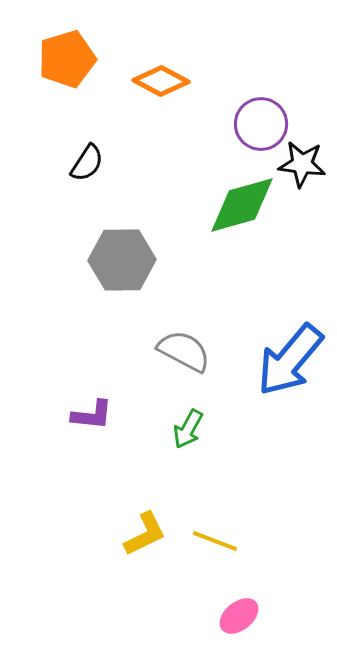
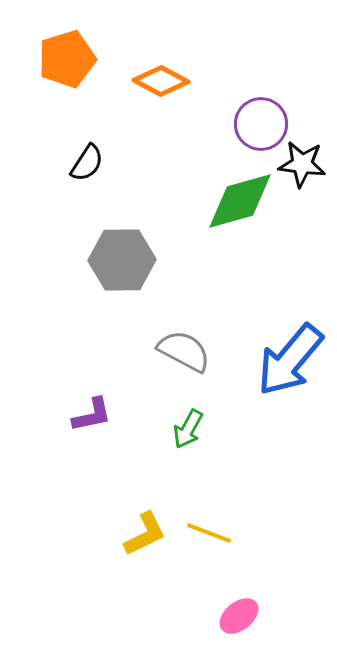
green diamond: moved 2 px left, 4 px up
purple L-shape: rotated 18 degrees counterclockwise
yellow line: moved 6 px left, 8 px up
